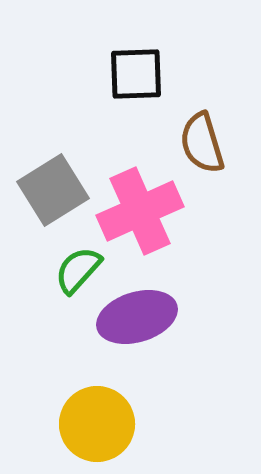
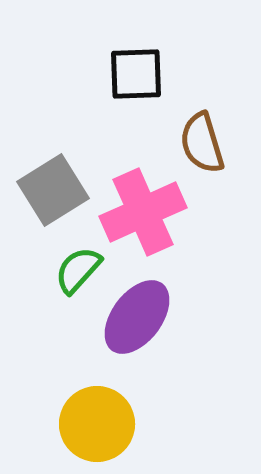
pink cross: moved 3 px right, 1 px down
purple ellipse: rotated 36 degrees counterclockwise
